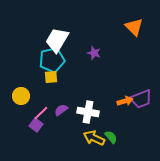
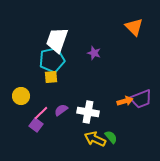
white trapezoid: rotated 12 degrees counterclockwise
yellow arrow: moved 1 px right, 1 px down
